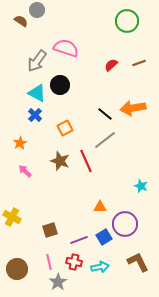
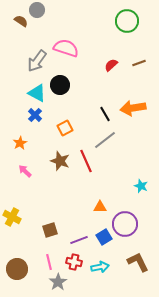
black line: rotated 21 degrees clockwise
